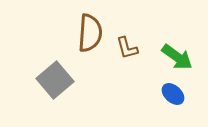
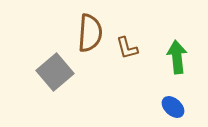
green arrow: rotated 132 degrees counterclockwise
gray square: moved 8 px up
blue ellipse: moved 13 px down
